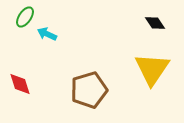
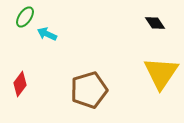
yellow triangle: moved 9 px right, 4 px down
red diamond: rotated 55 degrees clockwise
